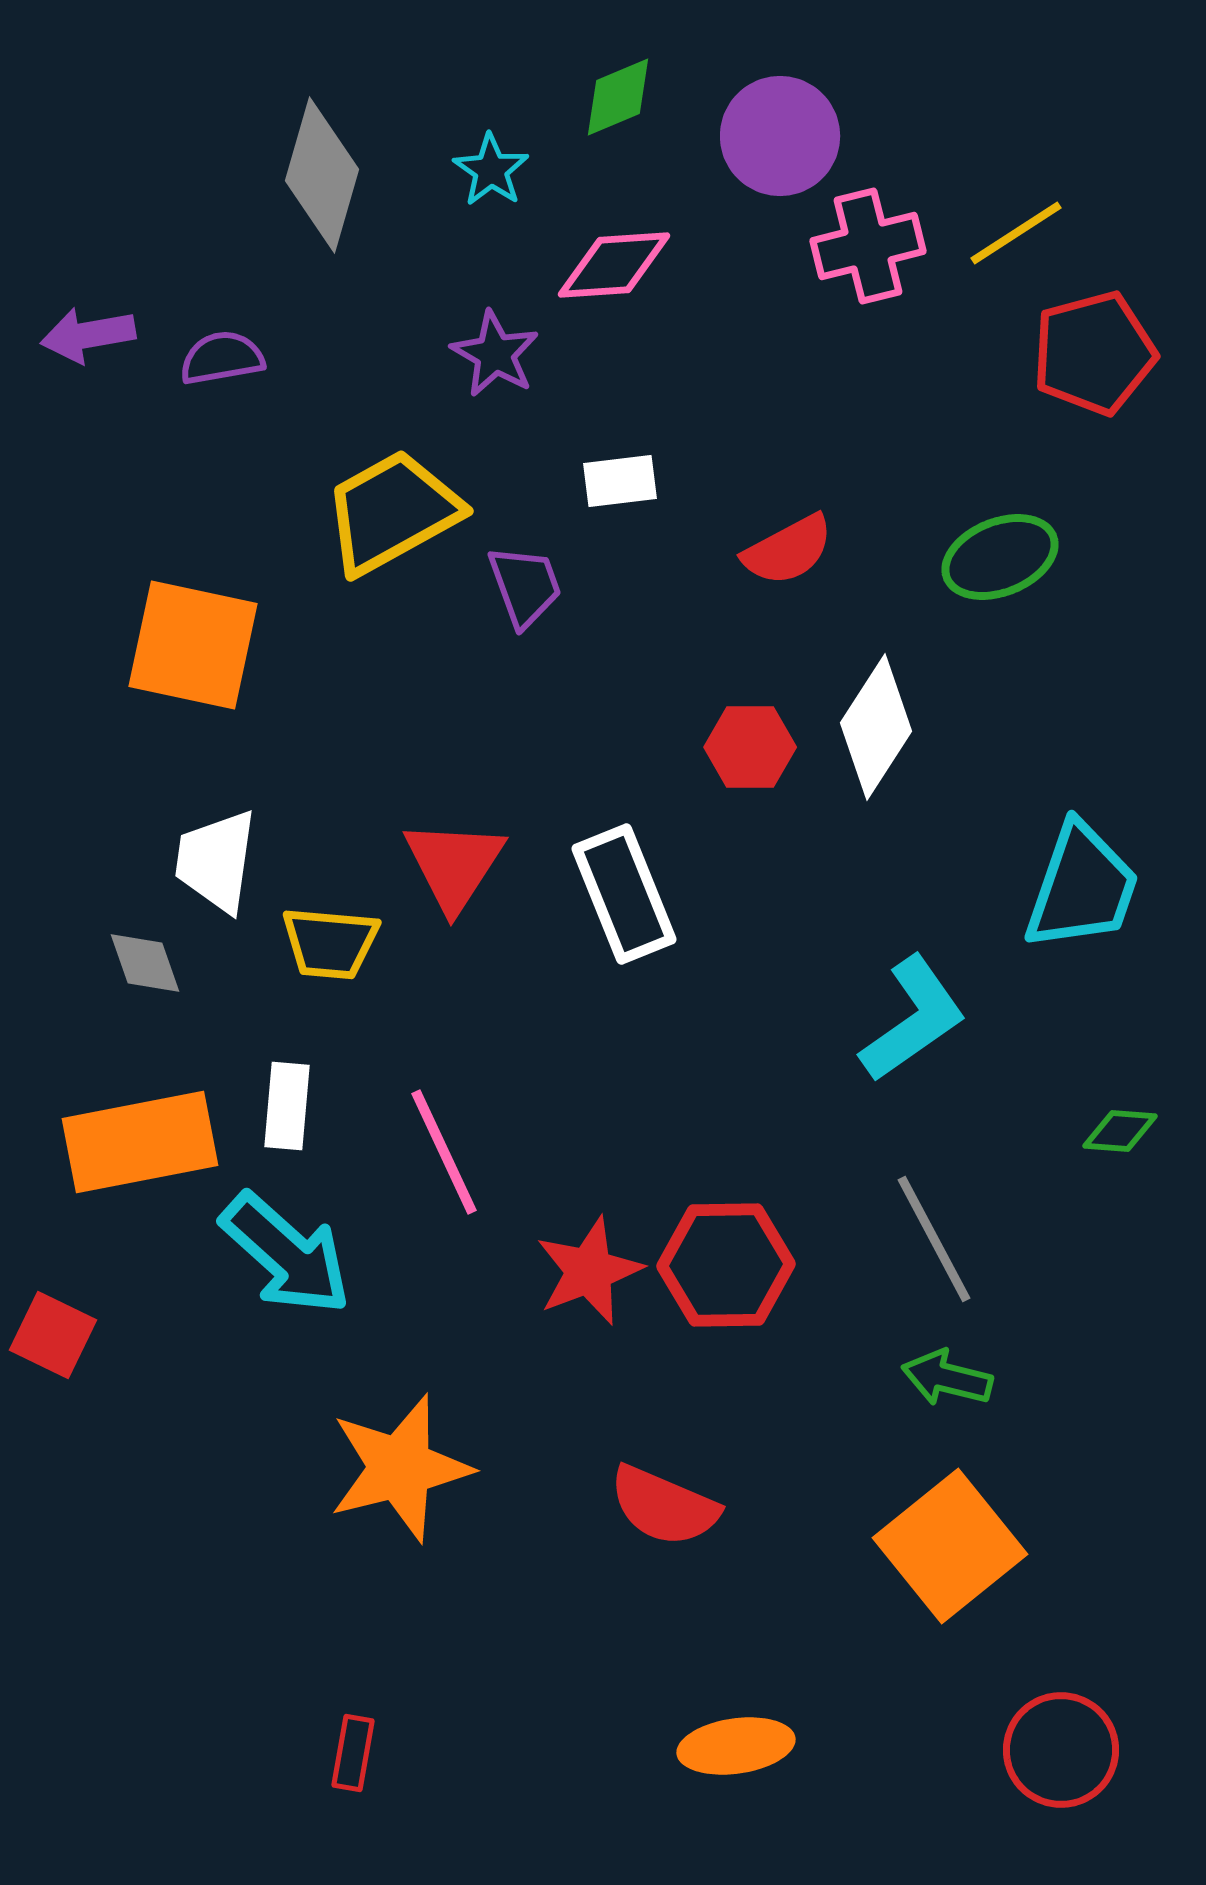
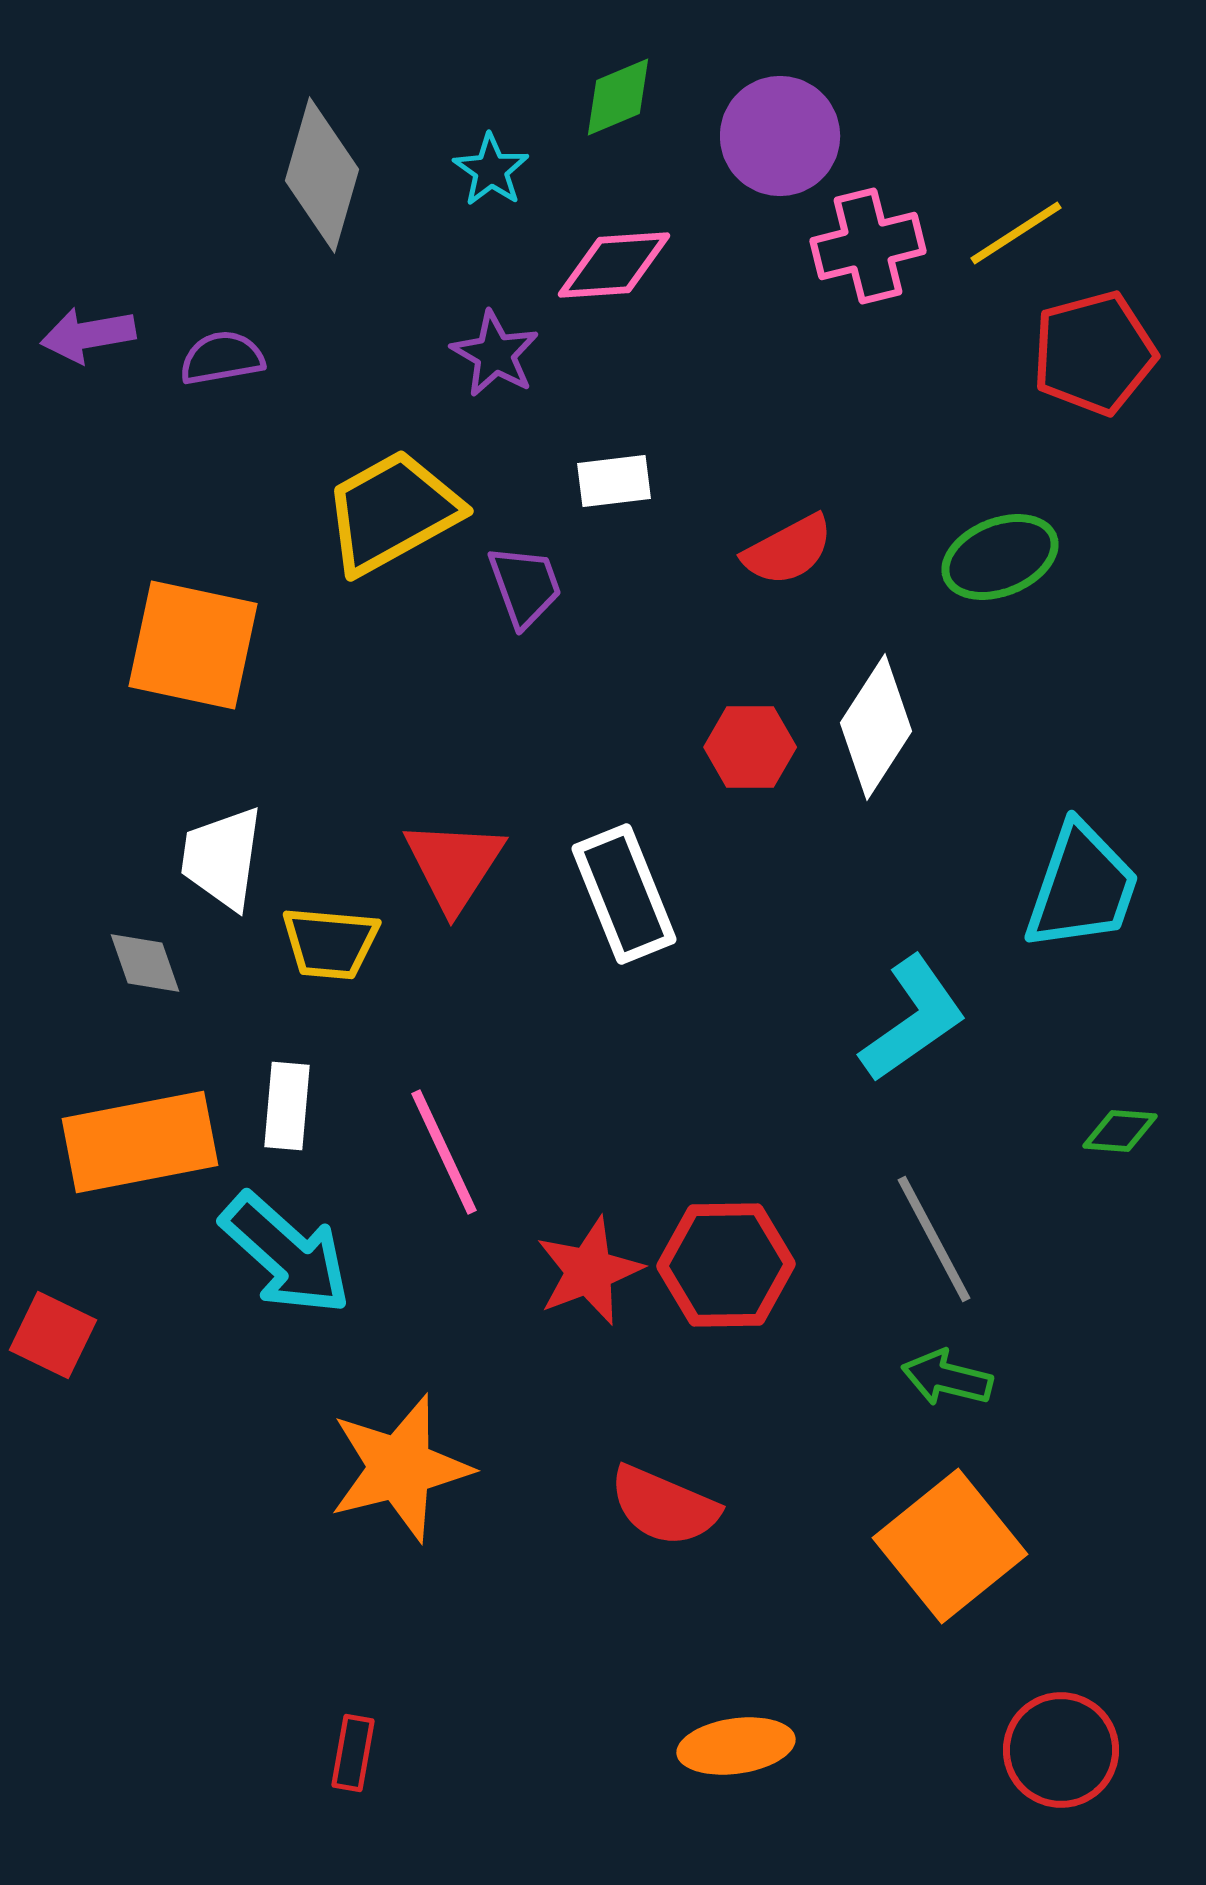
white rectangle at (620, 481): moved 6 px left
white trapezoid at (216, 861): moved 6 px right, 3 px up
